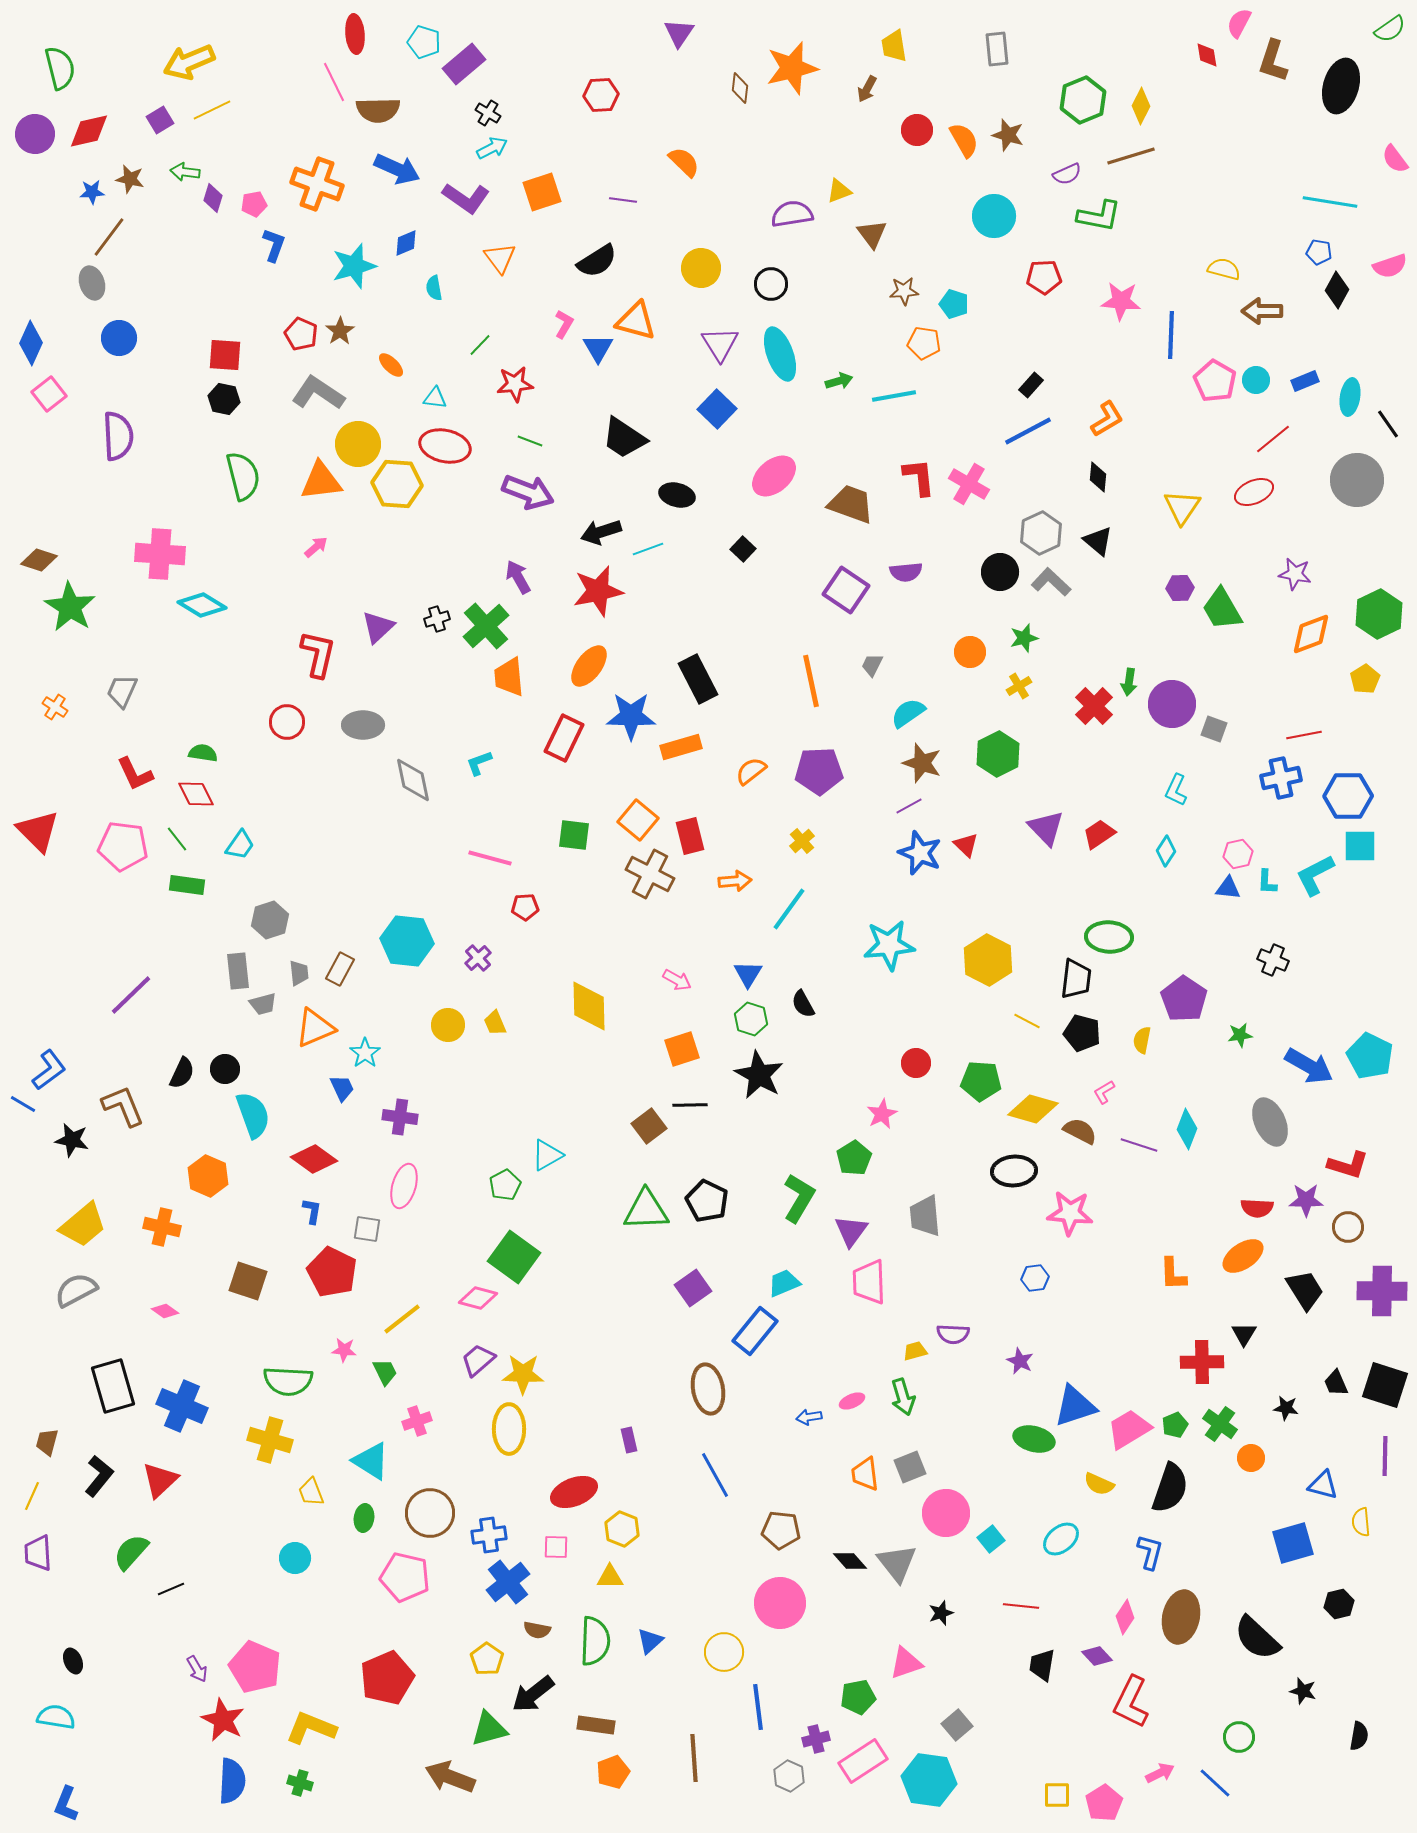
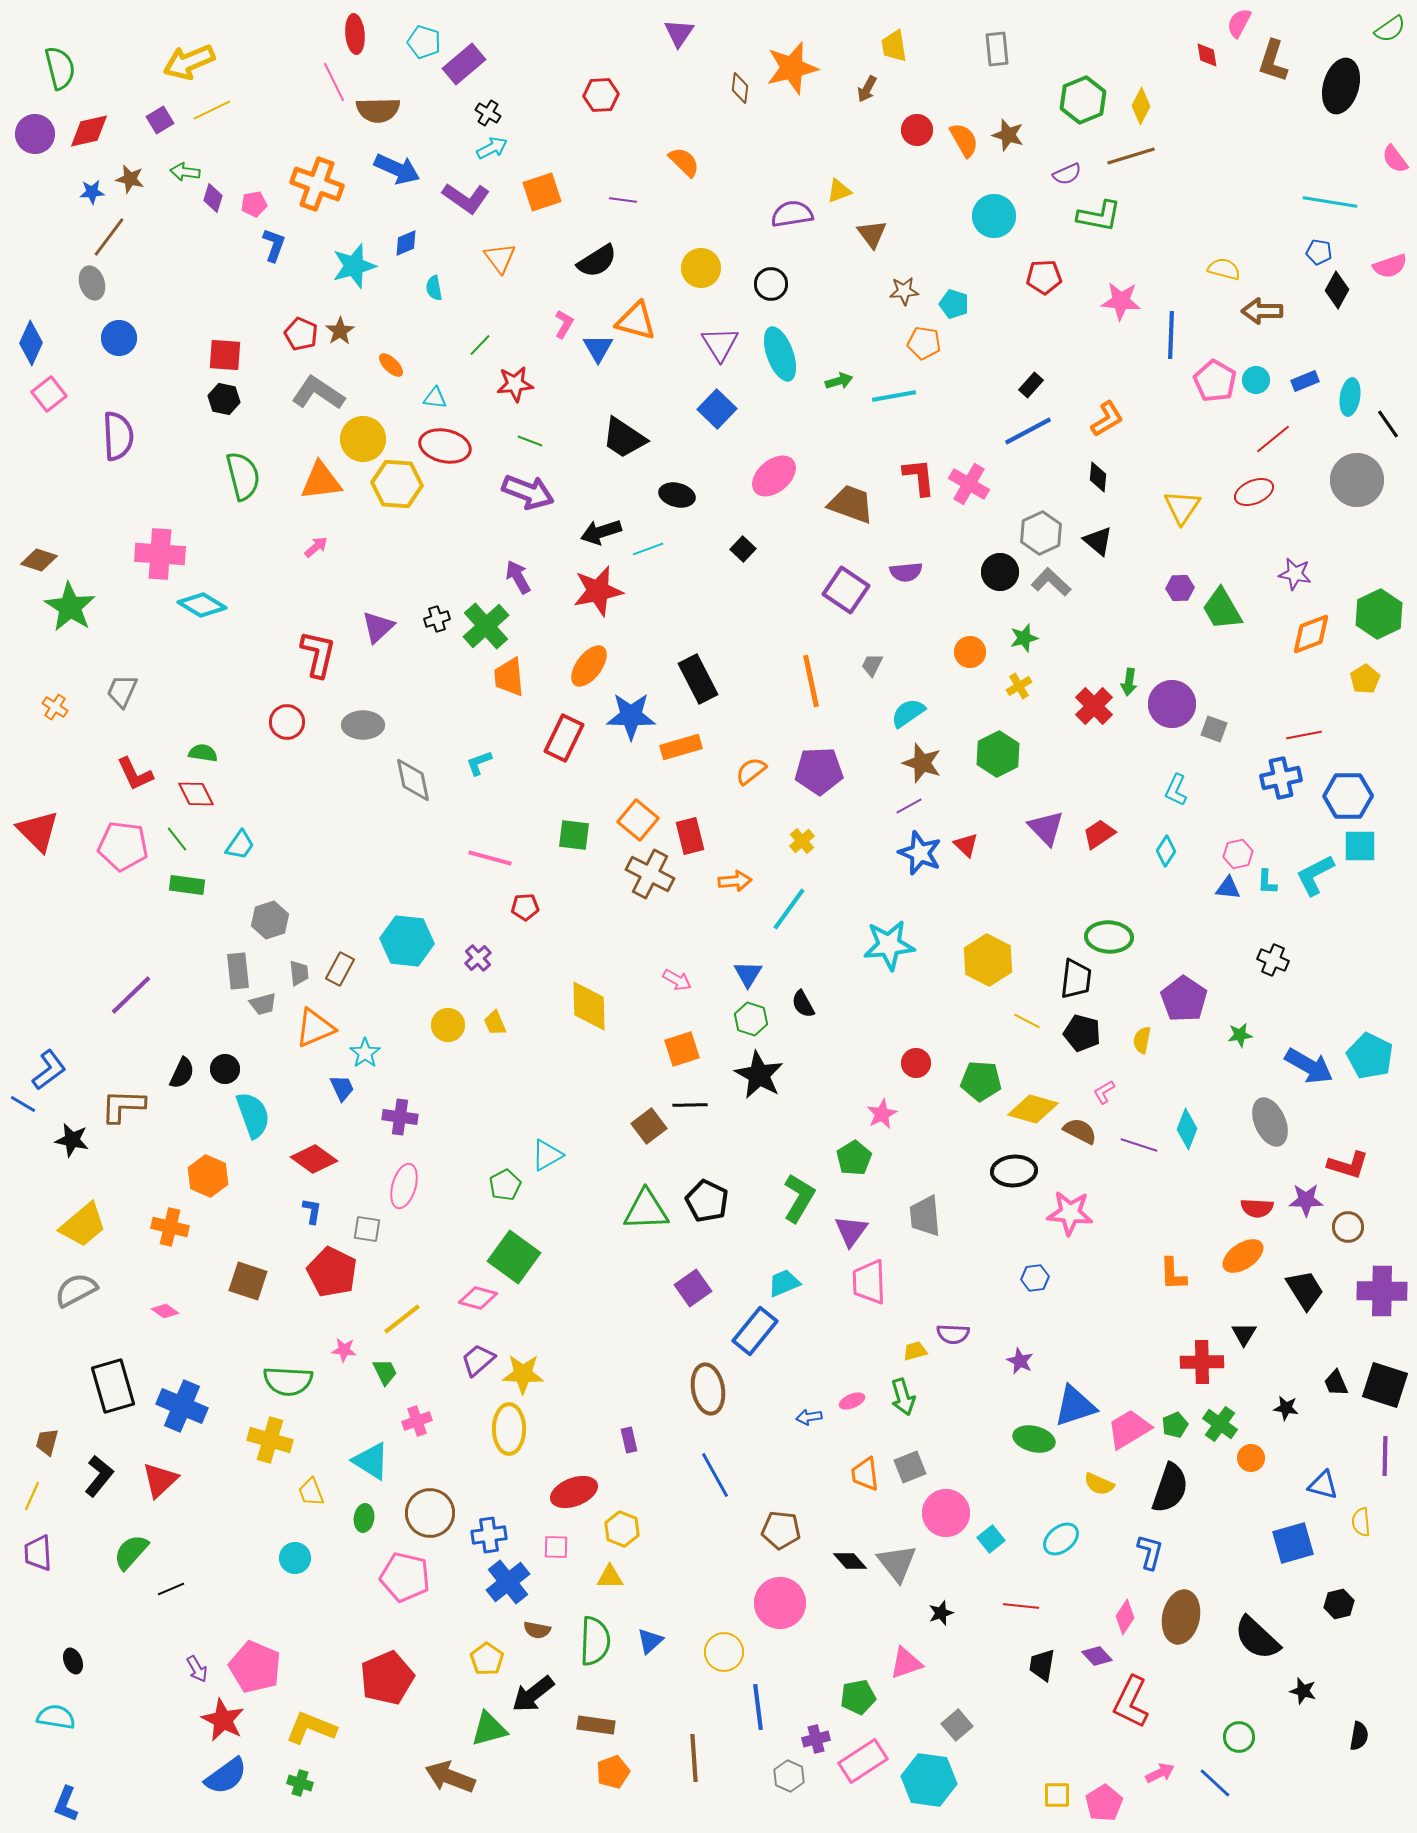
yellow circle at (358, 444): moved 5 px right, 5 px up
brown L-shape at (123, 1106): rotated 66 degrees counterclockwise
orange cross at (162, 1227): moved 8 px right
blue semicircle at (232, 1781): moved 6 px left, 5 px up; rotated 51 degrees clockwise
